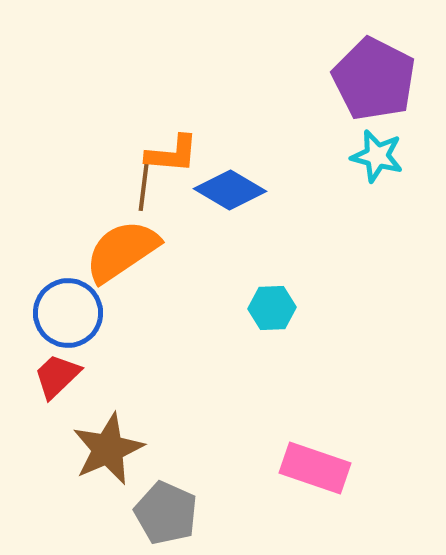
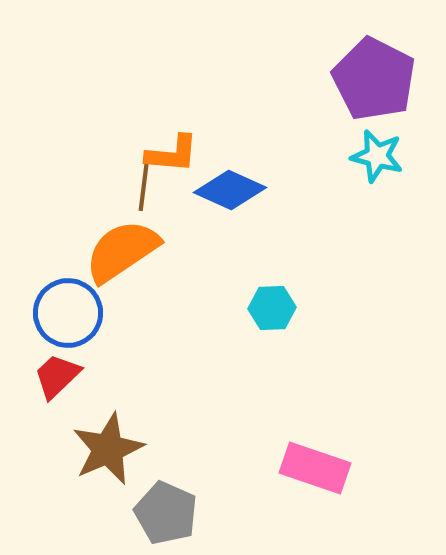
blue diamond: rotated 6 degrees counterclockwise
